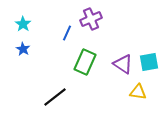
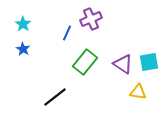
green rectangle: rotated 15 degrees clockwise
